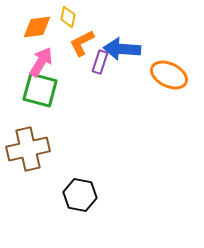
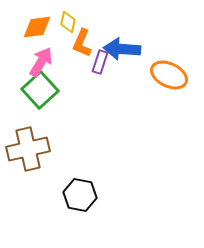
yellow diamond: moved 5 px down
orange L-shape: rotated 40 degrees counterclockwise
green square: rotated 33 degrees clockwise
